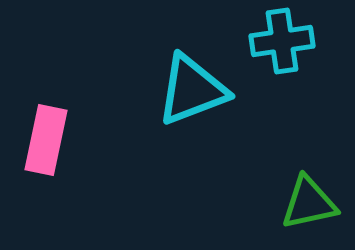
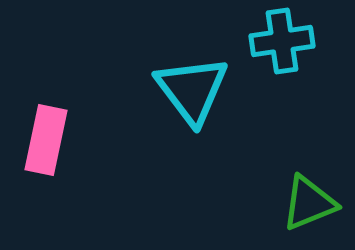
cyan triangle: rotated 46 degrees counterclockwise
green triangle: rotated 10 degrees counterclockwise
